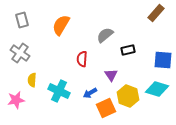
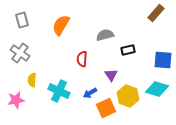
gray semicircle: rotated 24 degrees clockwise
